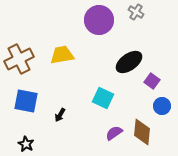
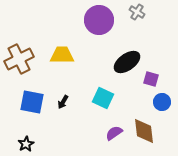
gray cross: moved 1 px right
yellow trapezoid: rotated 10 degrees clockwise
black ellipse: moved 2 px left
purple square: moved 1 px left, 2 px up; rotated 21 degrees counterclockwise
blue square: moved 6 px right, 1 px down
blue circle: moved 4 px up
black arrow: moved 3 px right, 13 px up
brown diamond: moved 2 px right, 1 px up; rotated 12 degrees counterclockwise
black star: rotated 14 degrees clockwise
